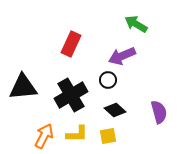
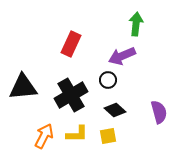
green arrow: rotated 65 degrees clockwise
